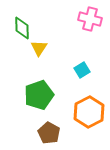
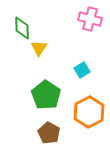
green pentagon: moved 7 px right; rotated 20 degrees counterclockwise
